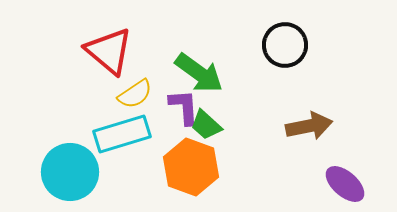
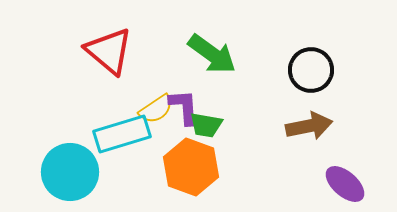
black circle: moved 26 px right, 25 px down
green arrow: moved 13 px right, 19 px up
yellow semicircle: moved 21 px right, 15 px down
green trapezoid: rotated 32 degrees counterclockwise
